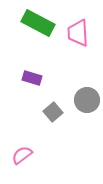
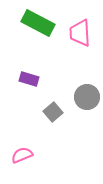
pink trapezoid: moved 2 px right
purple rectangle: moved 3 px left, 1 px down
gray circle: moved 3 px up
pink semicircle: rotated 15 degrees clockwise
